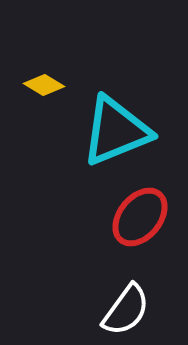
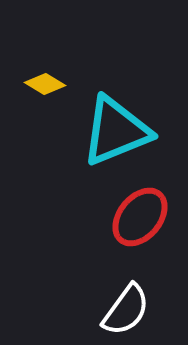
yellow diamond: moved 1 px right, 1 px up
